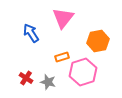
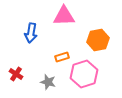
pink triangle: moved 1 px right, 2 px up; rotated 50 degrees clockwise
blue arrow: rotated 138 degrees counterclockwise
orange hexagon: moved 1 px up
pink hexagon: moved 1 px right, 2 px down
red cross: moved 10 px left, 4 px up
